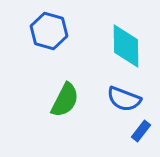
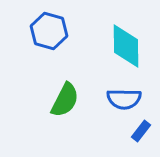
blue semicircle: rotated 20 degrees counterclockwise
